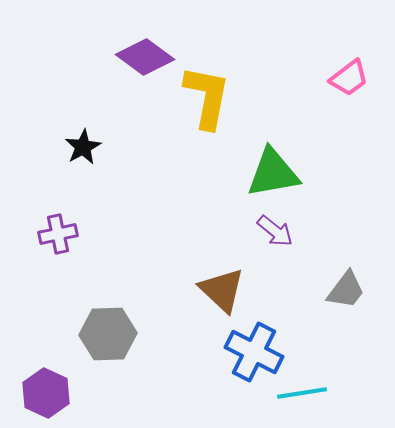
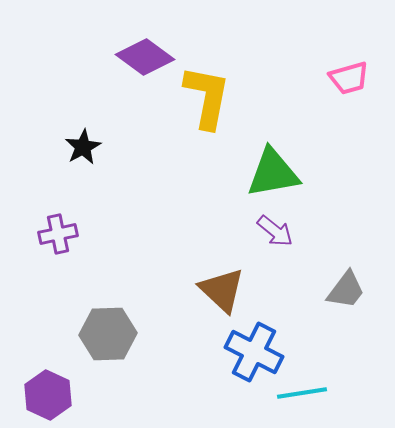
pink trapezoid: rotated 21 degrees clockwise
purple hexagon: moved 2 px right, 2 px down
